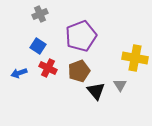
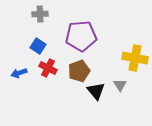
gray cross: rotated 21 degrees clockwise
purple pentagon: rotated 16 degrees clockwise
